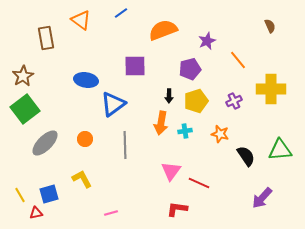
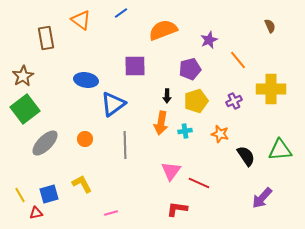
purple star: moved 2 px right, 1 px up
black arrow: moved 2 px left
yellow L-shape: moved 5 px down
